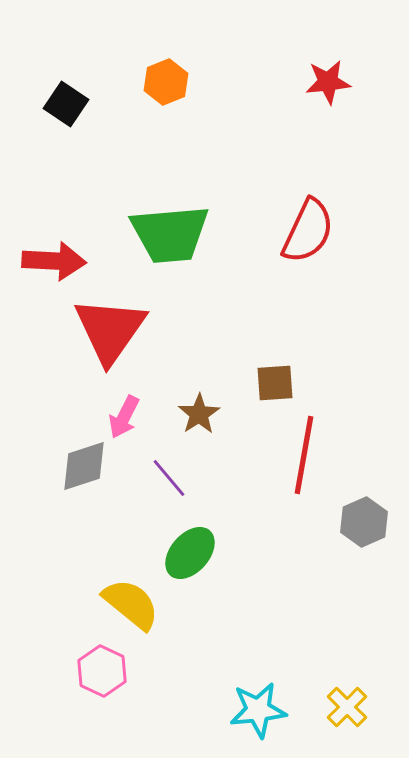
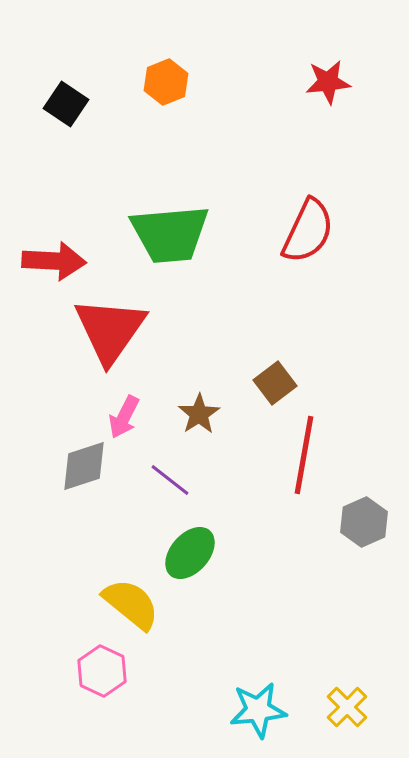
brown square: rotated 33 degrees counterclockwise
purple line: moved 1 px right, 2 px down; rotated 12 degrees counterclockwise
